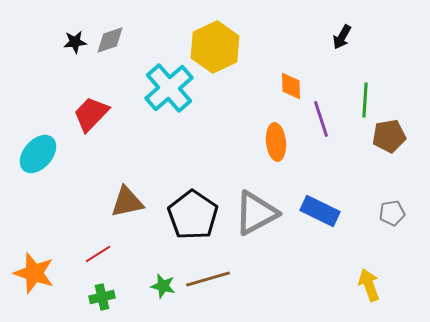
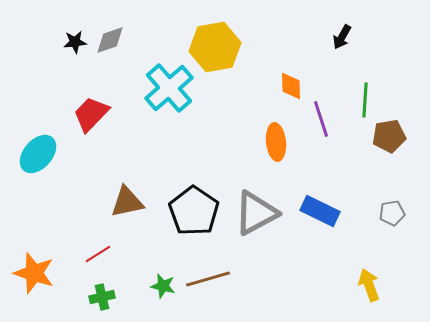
yellow hexagon: rotated 15 degrees clockwise
black pentagon: moved 1 px right, 4 px up
